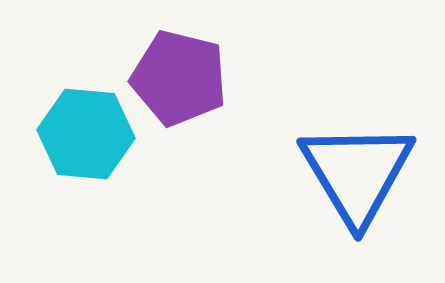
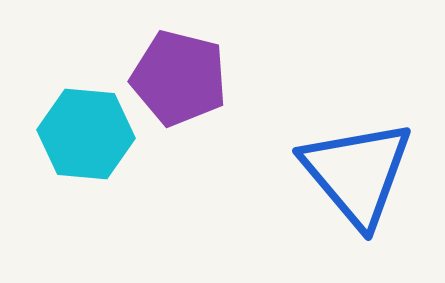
blue triangle: rotated 9 degrees counterclockwise
